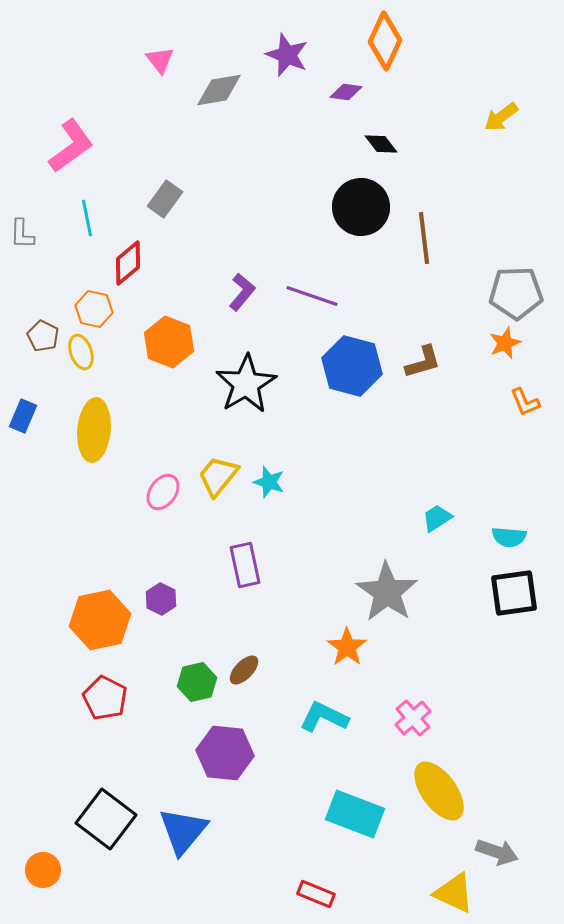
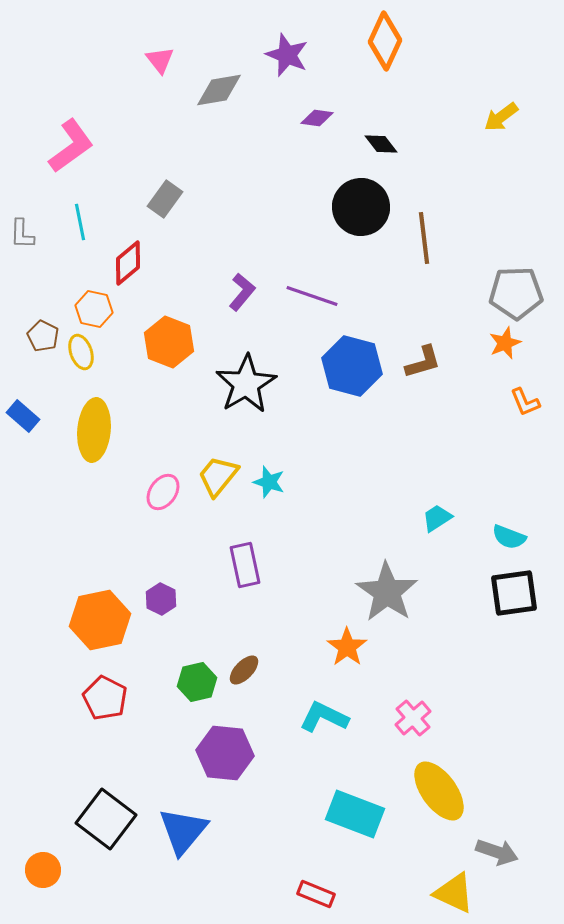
purple diamond at (346, 92): moved 29 px left, 26 px down
cyan line at (87, 218): moved 7 px left, 4 px down
blue rectangle at (23, 416): rotated 72 degrees counterclockwise
cyan semicircle at (509, 537): rotated 16 degrees clockwise
